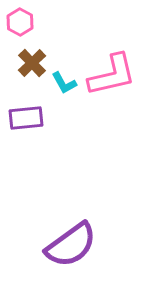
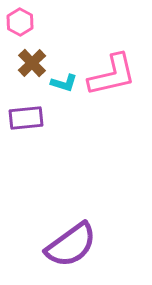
cyan L-shape: rotated 44 degrees counterclockwise
